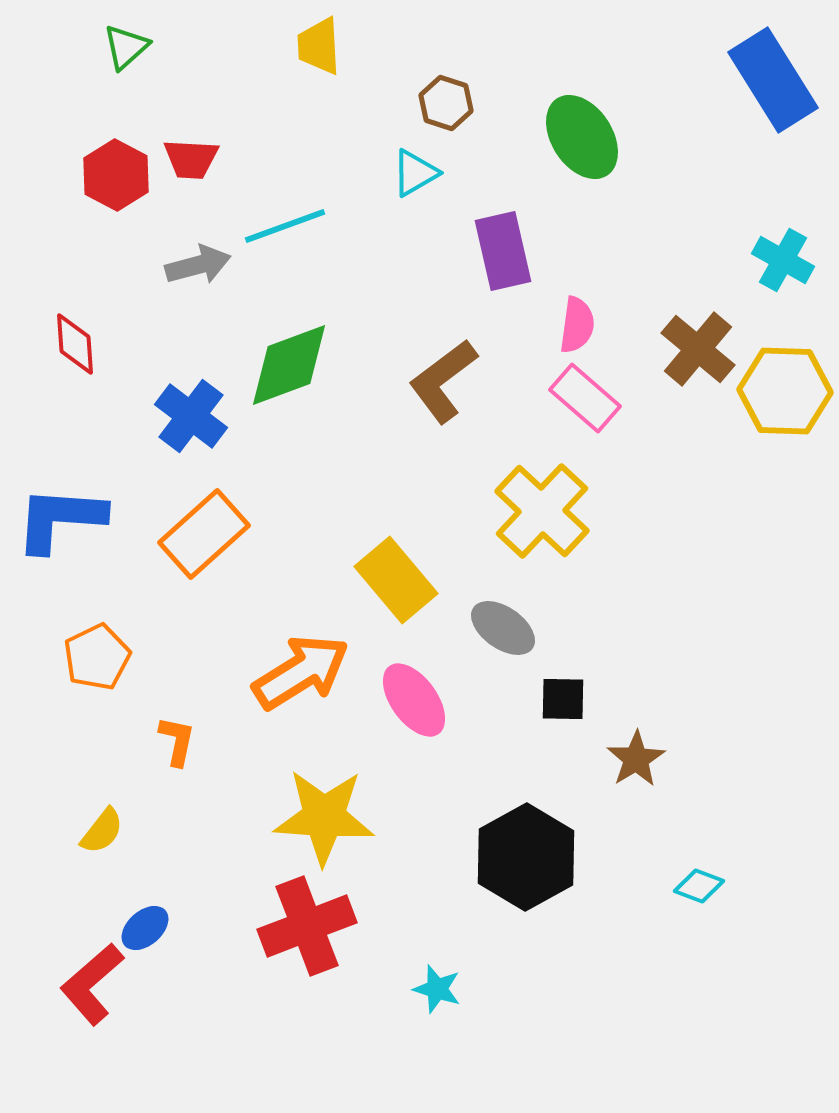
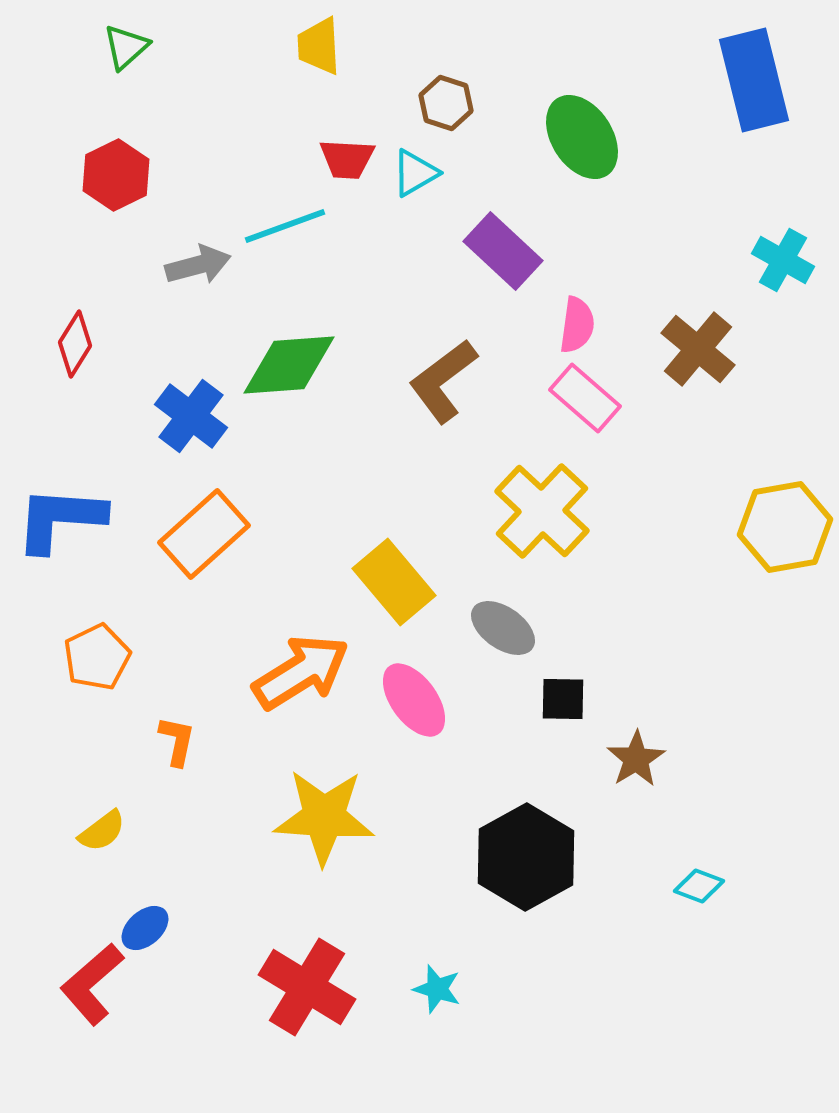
blue rectangle: moved 19 px left; rotated 18 degrees clockwise
red trapezoid: moved 156 px right
red hexagon: rotated 6 degrees clockwise
purple rectangle: rotated 34 degrees counterclockwise
red diamond: rotated 36 degrees clockwise
green diamond: rotated 16 degrees clockwise
yellow hexagon: moved 136 px down; rotated 12 degrees counterclockwise
yellow rectangle: moved 2 px left, 2 px down
yellow semicircle: rotated 15 degrees clockwise
red cross: moved 61 px down; rotated 38 degrees counterclockwise
